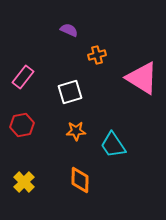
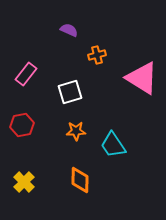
pink rectangle: moved 3 px right, 3 px up
